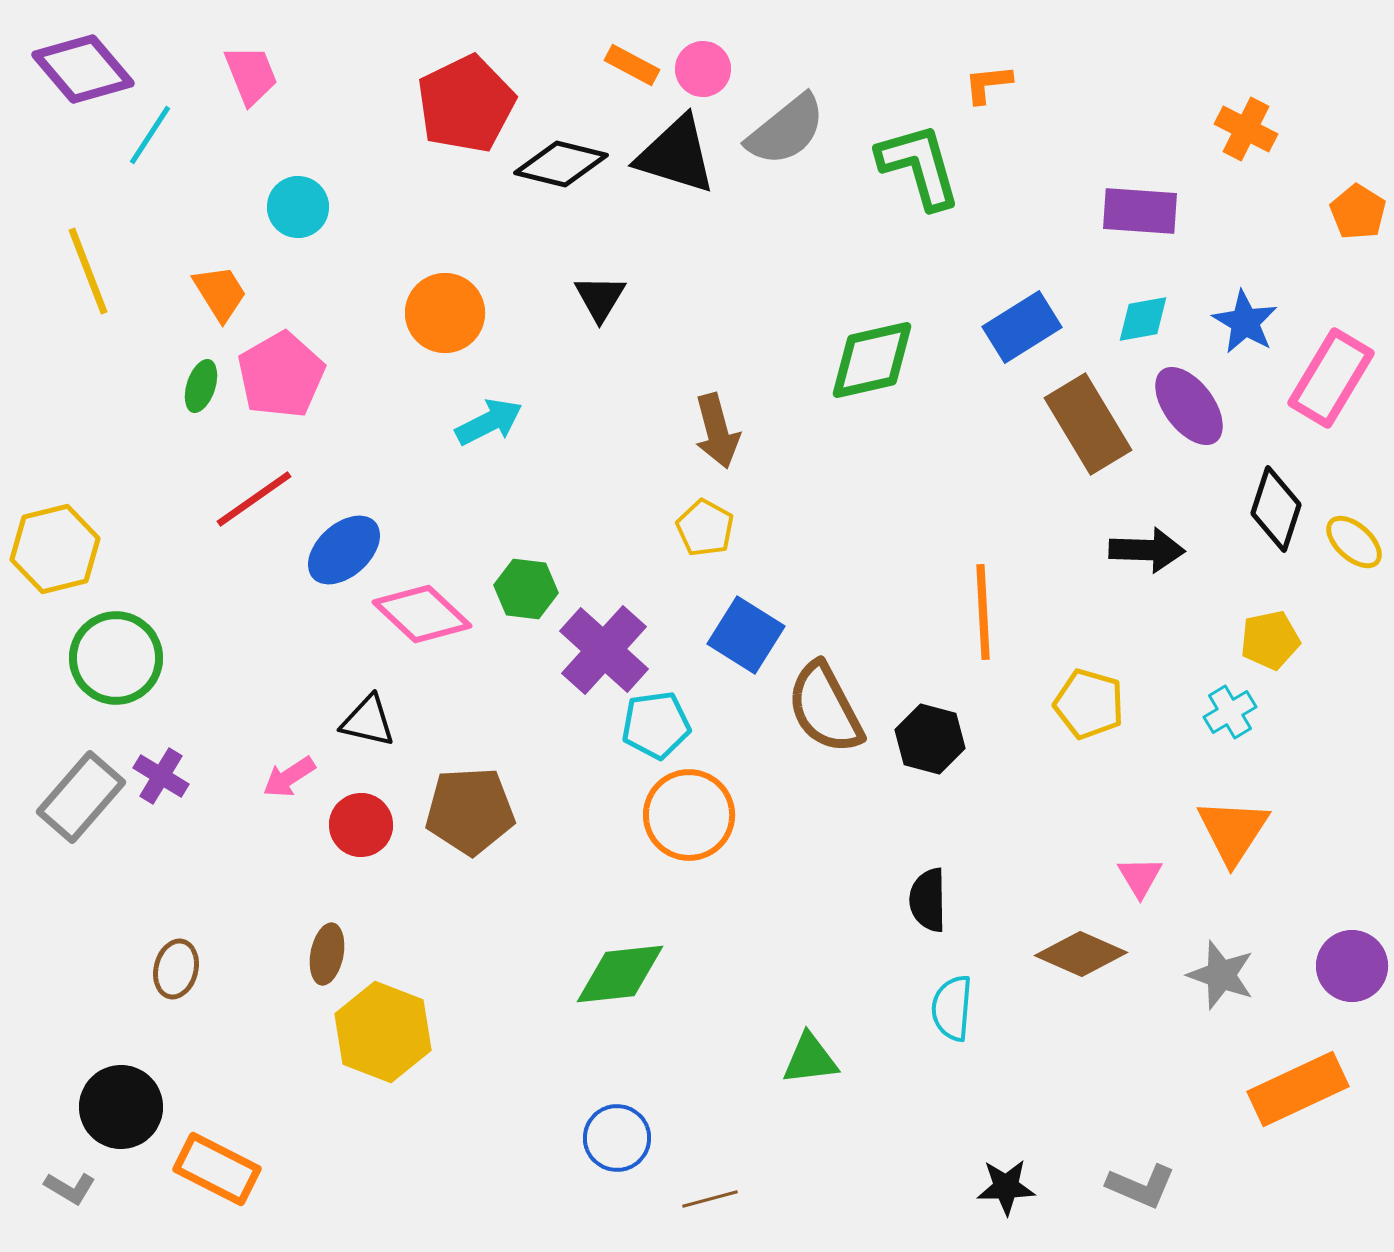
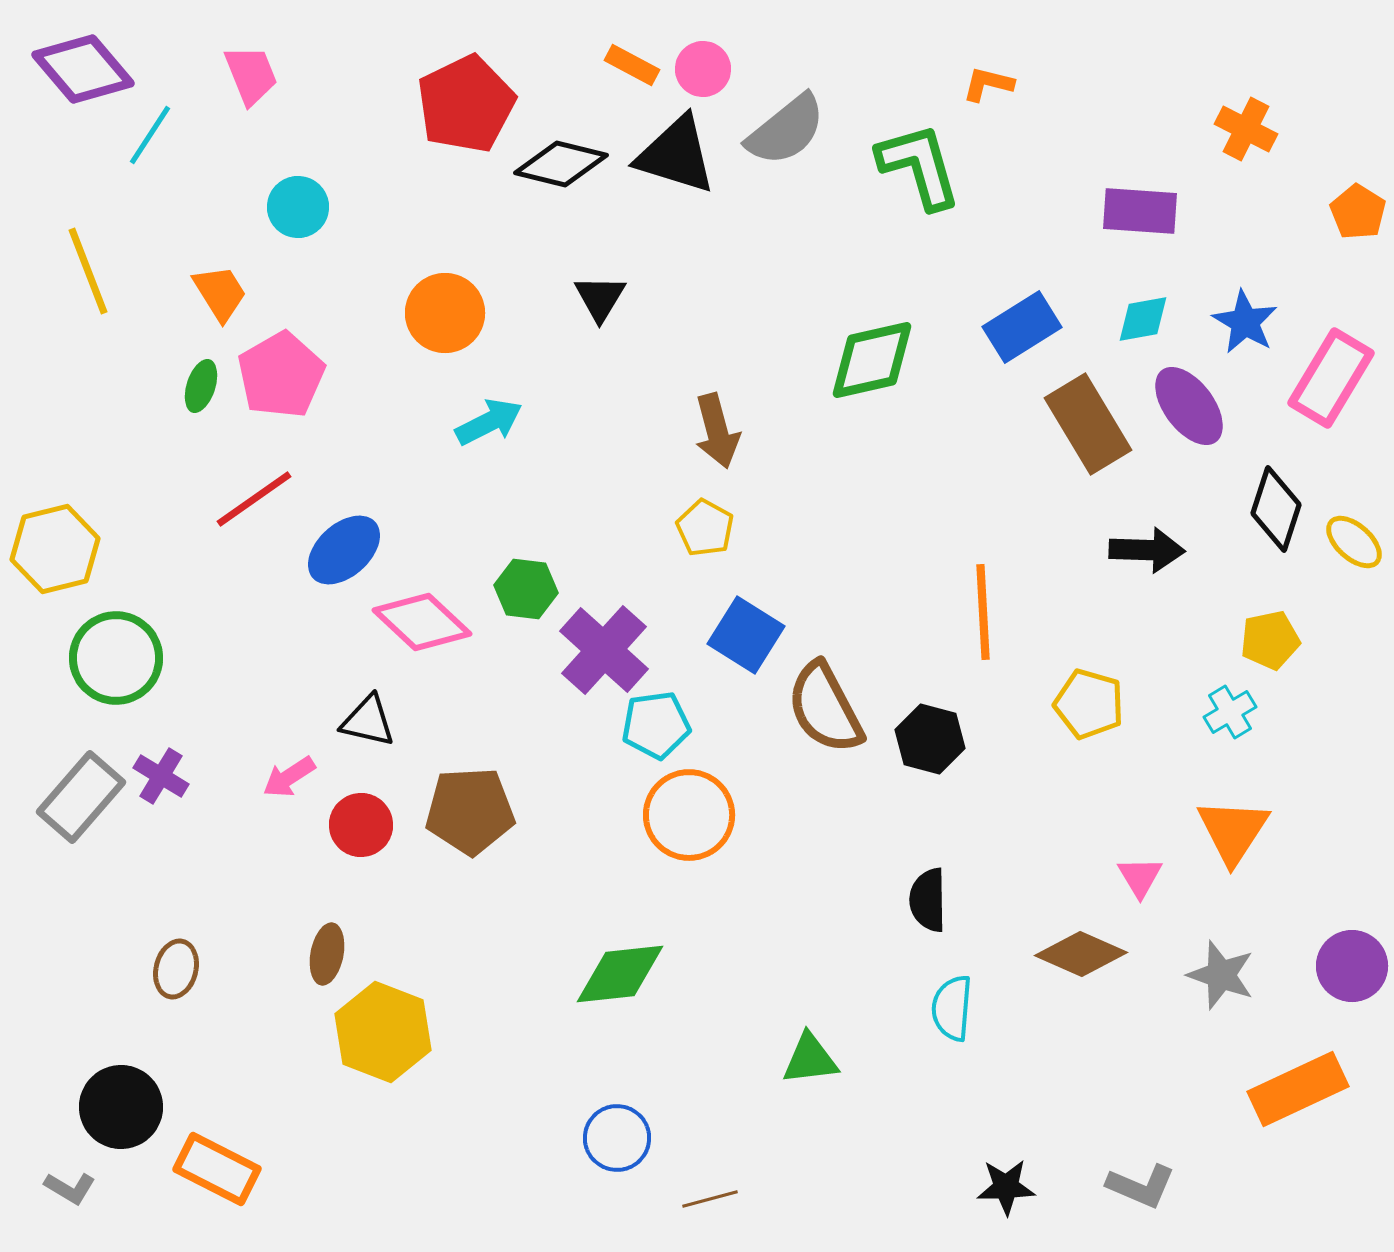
orange L-shape at (988, 84): rotated 20 degrees clockwise
pink diamond at (422, 614): moved 8 px down
